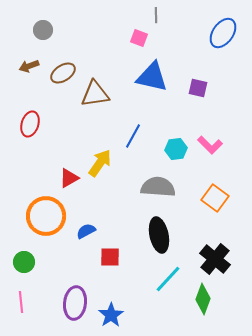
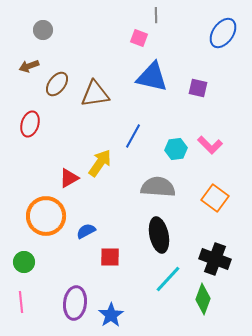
brown ellipse: moved 6 px left, 11 px down; rotated 20 degrees counterclockwise
black cross: rotated 20 degrees counterclockwise
